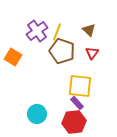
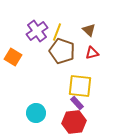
red triangle: rotated 40 degrees clockwise
cyan circle: moved 1 px left, 1 px up
